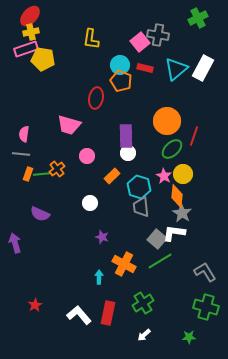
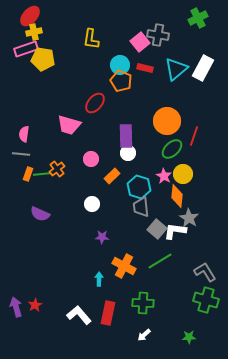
yellow cross at (31, 32): moved 3 px right
red ellipse at (96, 98): moved 1 px left, 5 px down; rotated 30 degrees clockwise
pink circle at (87, 156): moved 4 px right, 3 px down
white circle at (90, 203): moved 2 px right, 1 px down
gray star at (182, 213): moved 7 px right, 5 px down
white L-shape at (174, 233): moved 1 px right, 2 px up
purple star at (102, 237): rotated 16 degrees counterclockwise
gray square at (157, 239): moved 10 px up
purple arrow at (15, 243): moved 1 px right, 64 px down
orange cross at (124, 264): moved 2 px down
cyan arrow at (99, 277): moved 2 px down
green cross at (143, 303): rotated 35 degrees clockwise
green cross at (206, 307): moved 7 px up
